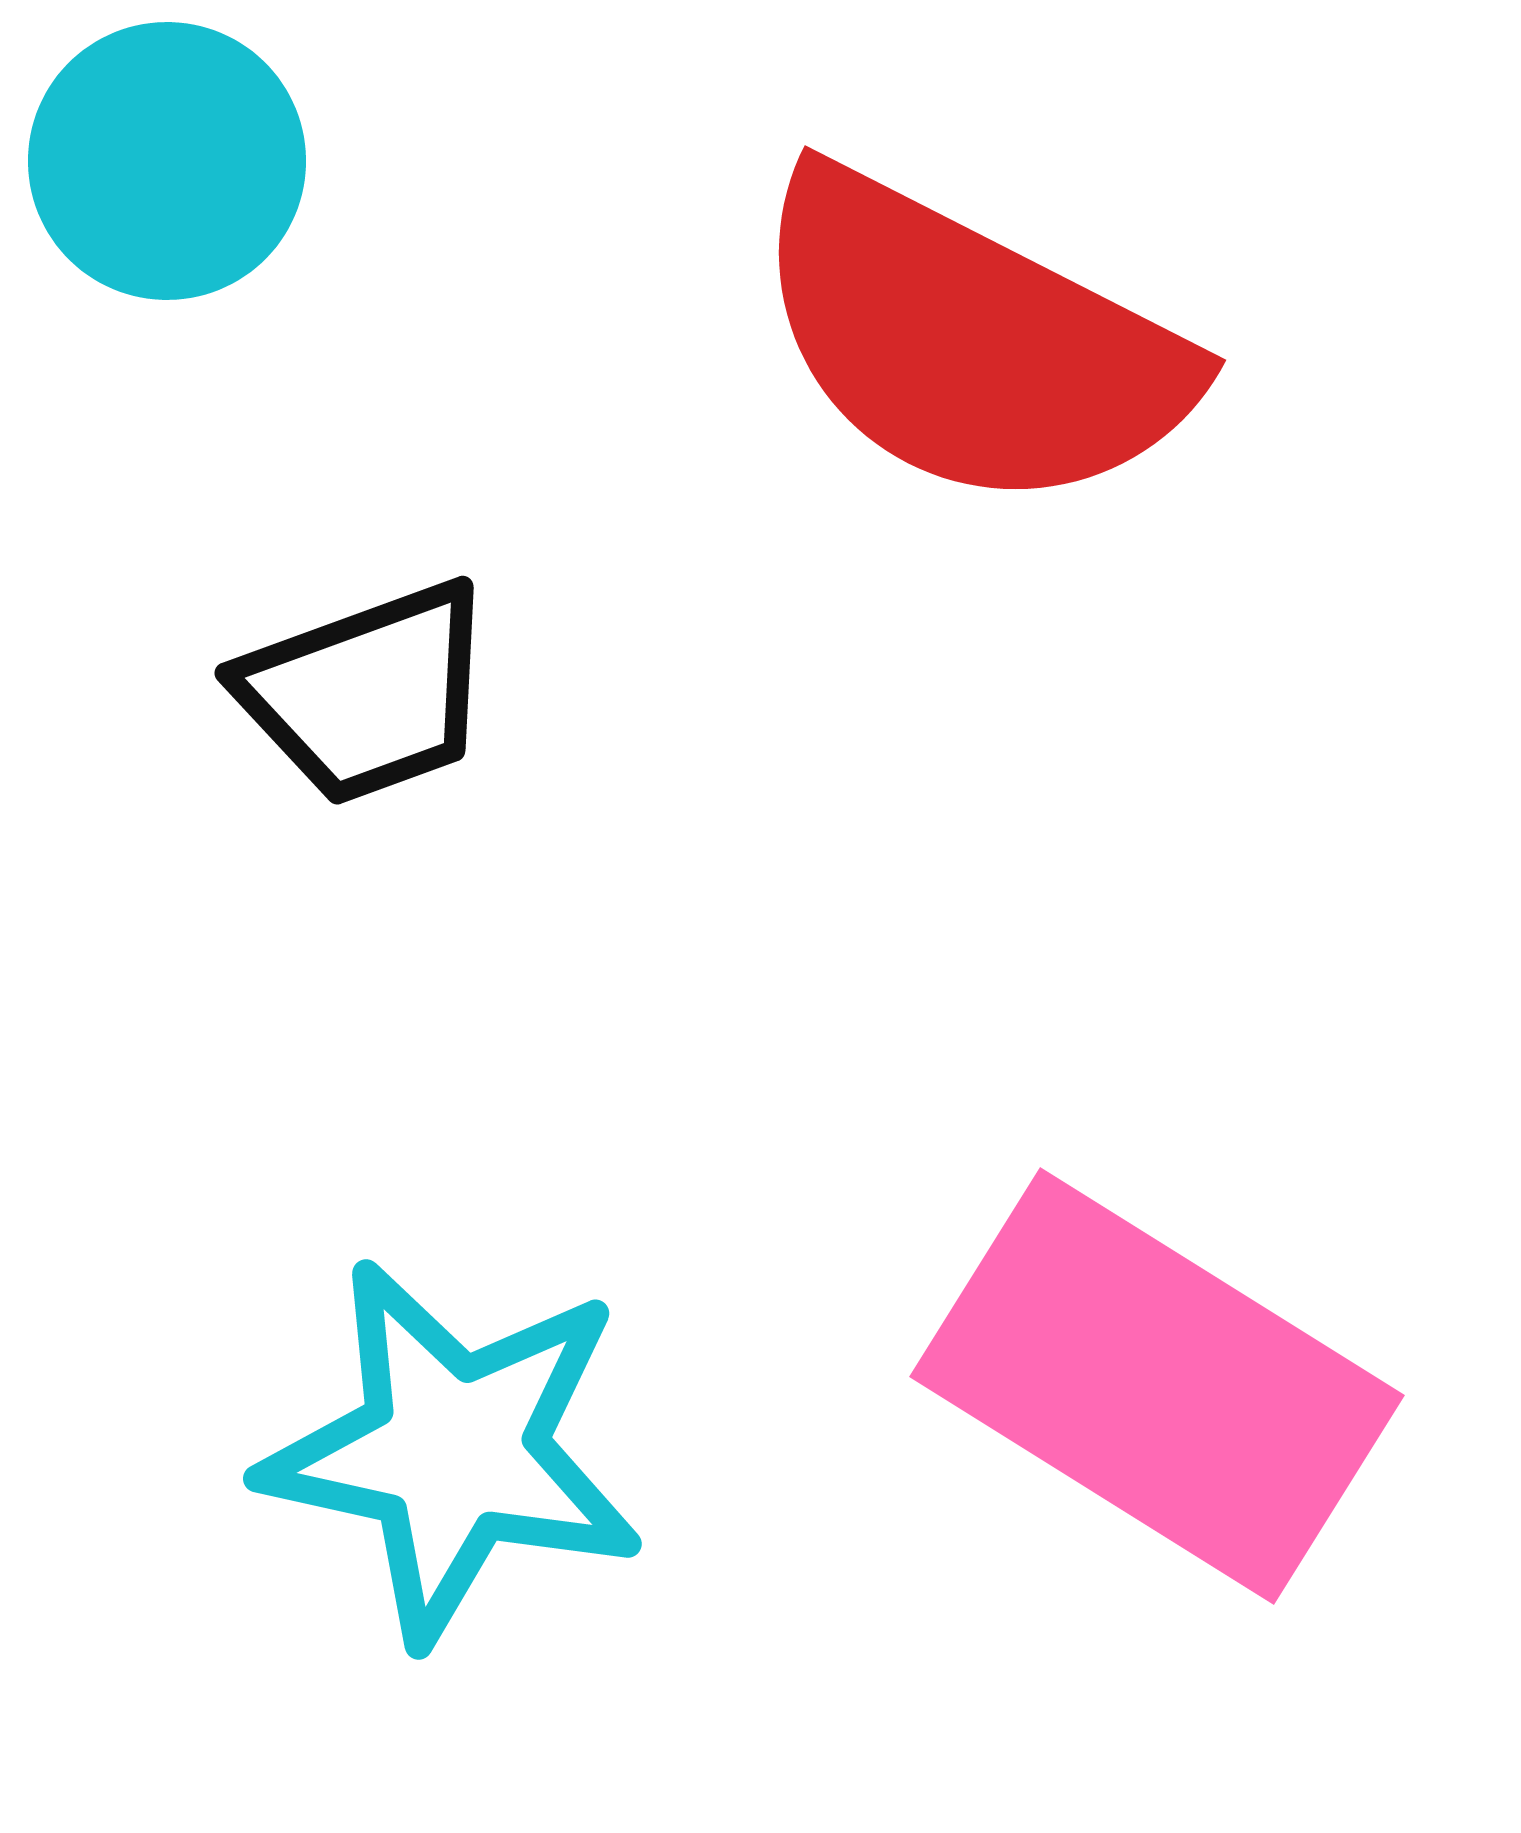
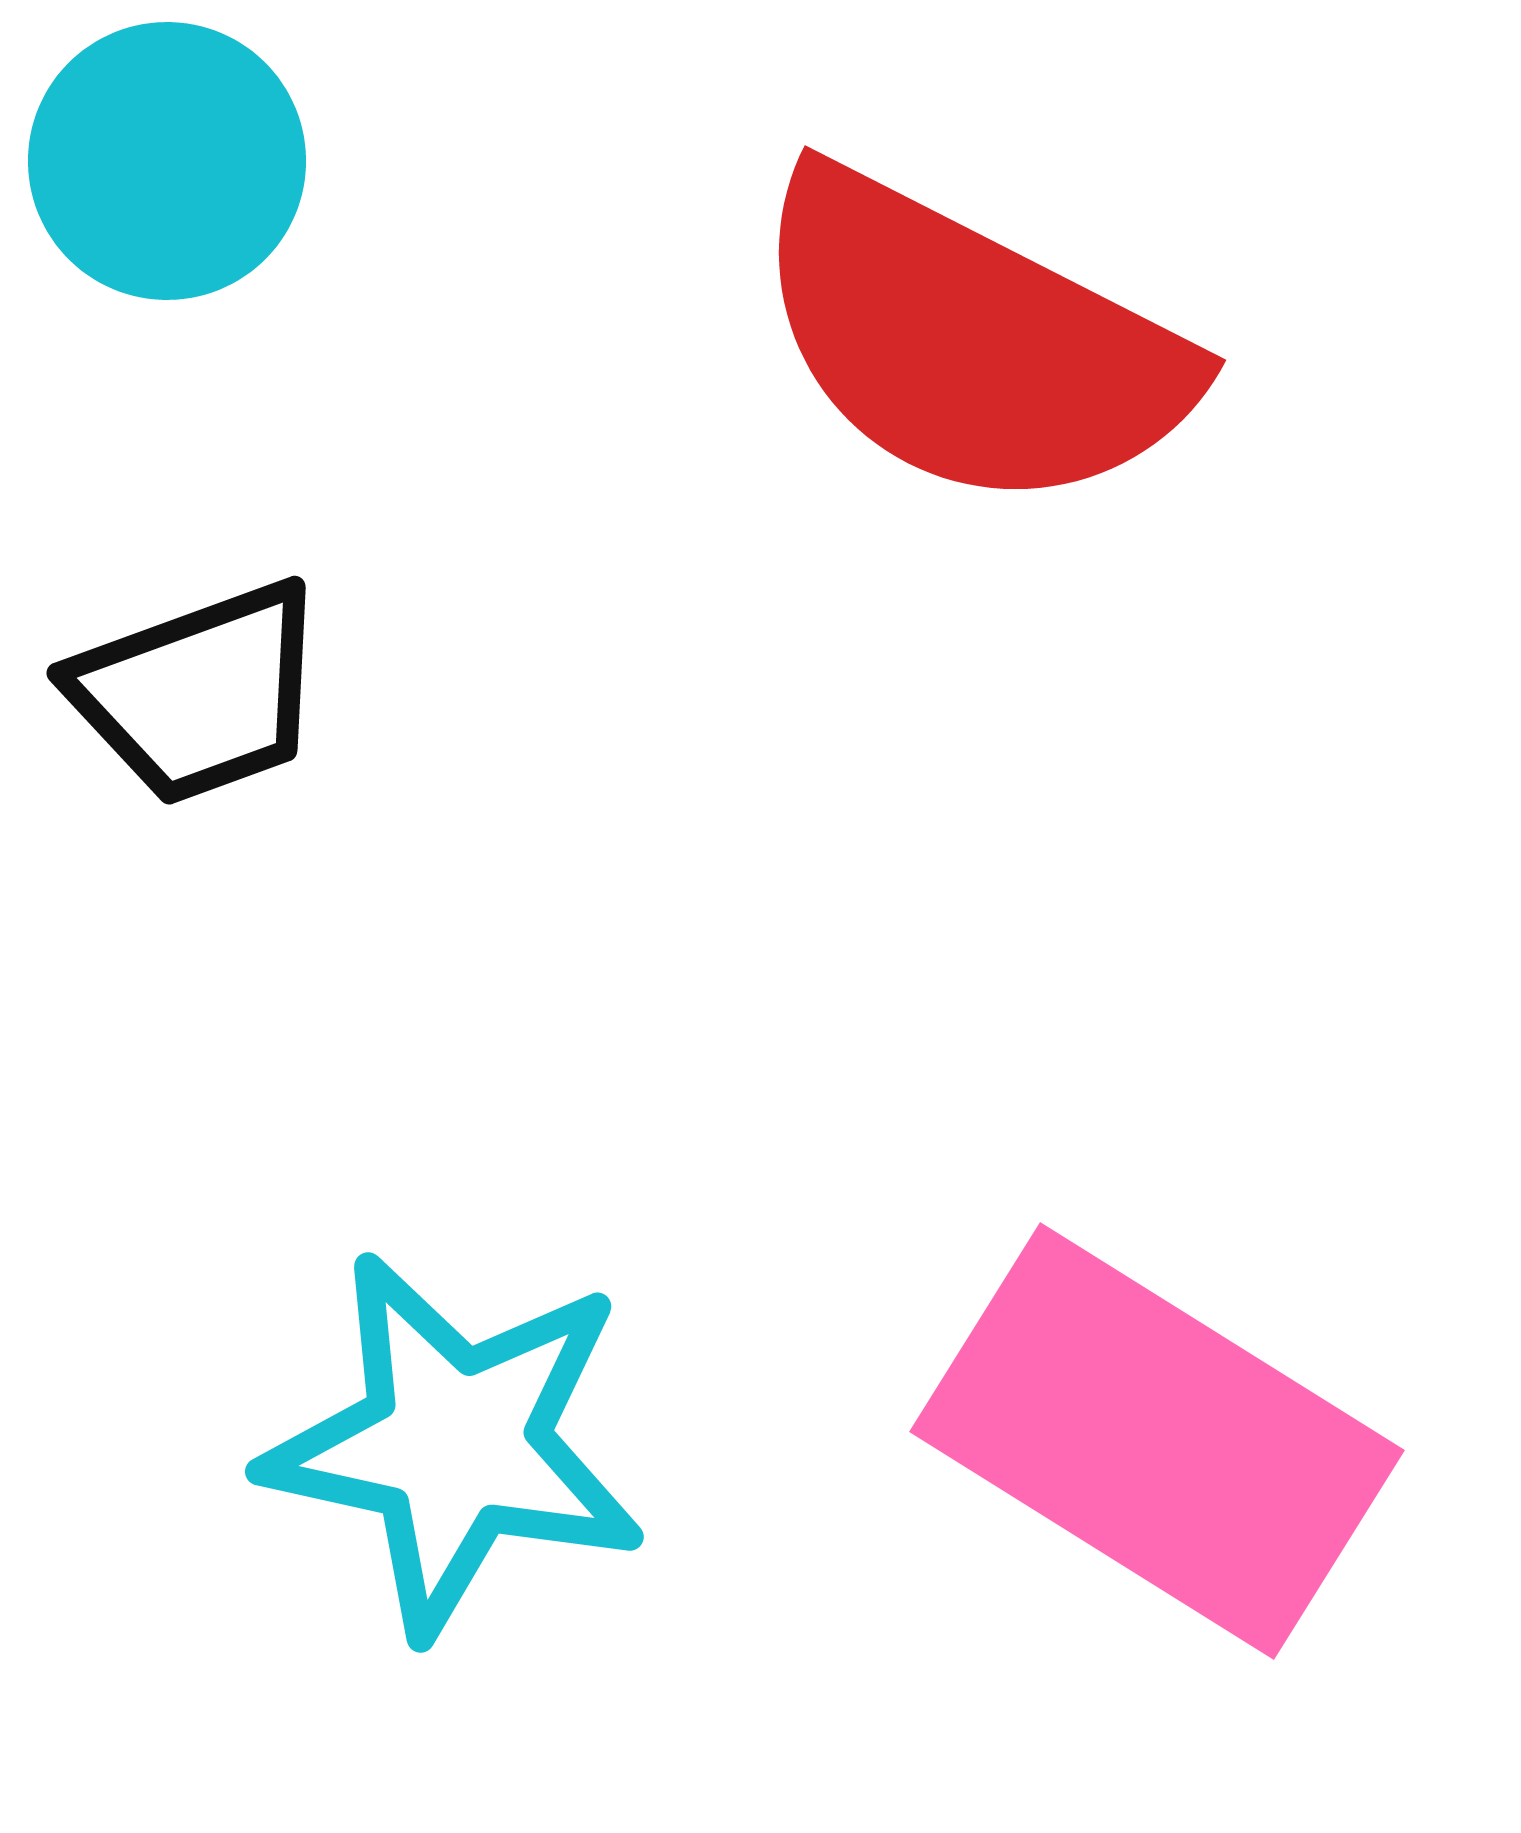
black trapezoid: moved 168 px left
pink rectangle: moved 55 px down
cyan star: moved 2 px right, 7 px up
